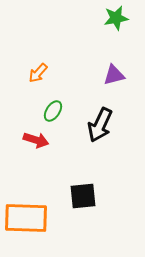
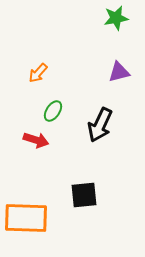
purple triangle: moved 5 px right, 3 px up
black square: moved 1 px right, 1 px up
